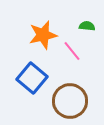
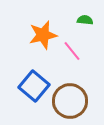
green semicircle: moved 2 px left, 6 px up
blue square: moved 2 px right, 8 px down
